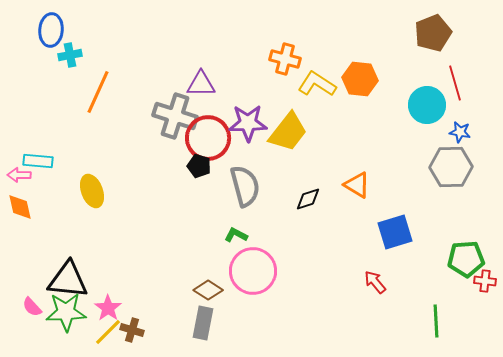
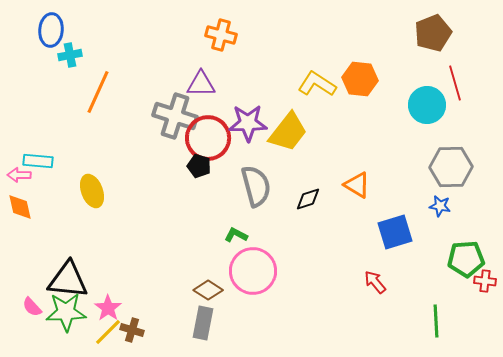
orange cross: moved 64 px left, 24 px up
blue star: moved 20 px left, 74 px down
gray semicircle: moved 11 px right
